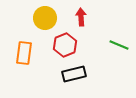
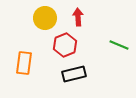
red arrow: moved 3 px left
orange rectangle: moved 10 px down
